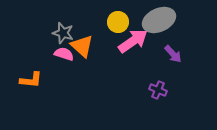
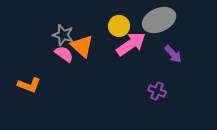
yellow circle: moved 1 px right, 4 px down
gray star: moved 2 px down
pink arrow: moved 2 px left, 3 px down
pink semicircle: rotated 18 degrees clockwise
orange L-shape: moved 2 px left, 5 px down; rotated 15 degrees clockwise
purple cross: moved 1 px left, 1 px down
